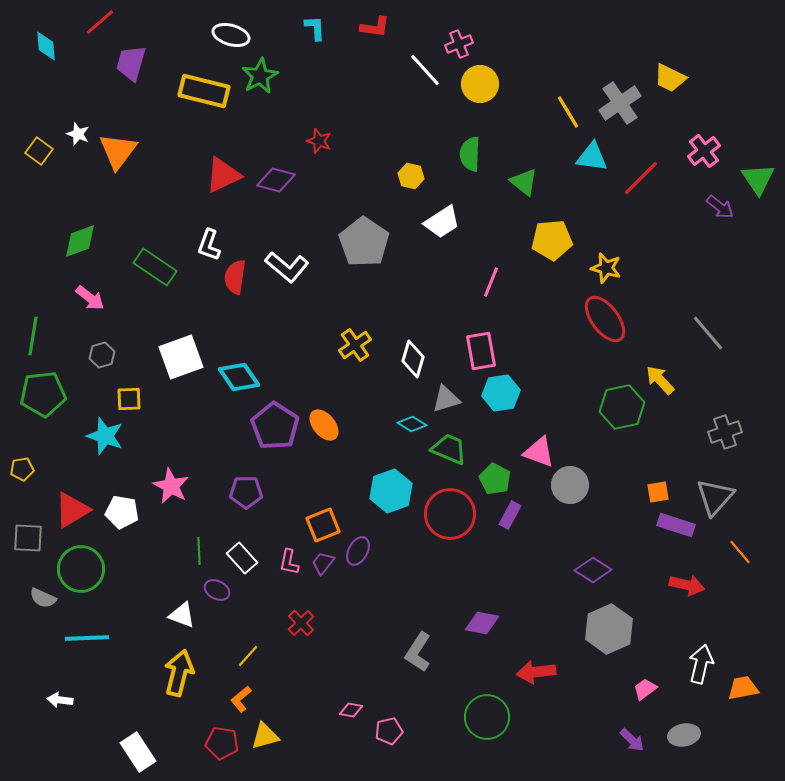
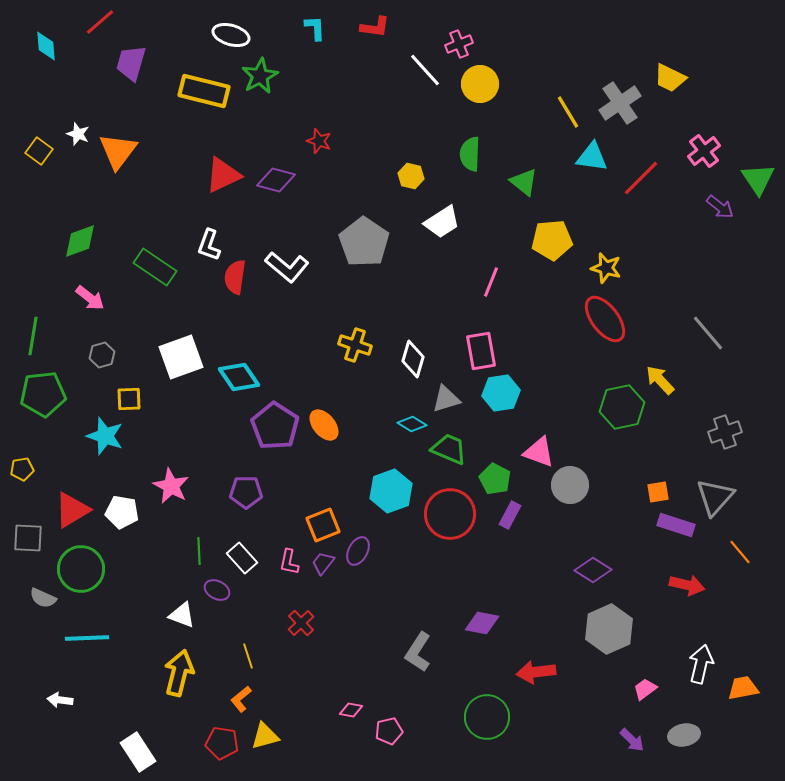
yellow cross at (355, 345): rotated 36 degrees counterclockwise
yellow line at (248, 656): rotated 60 degrees counterclockwise
